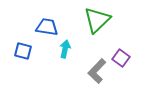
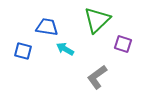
cyan arrow: rotated 72 degrees counterclockwise
purple square: moved 2 px right, 14 px up; rotated 18 degrees counterclockwise
gray L-shape: moved 6 px down; rotated 10 degrees clockwise
